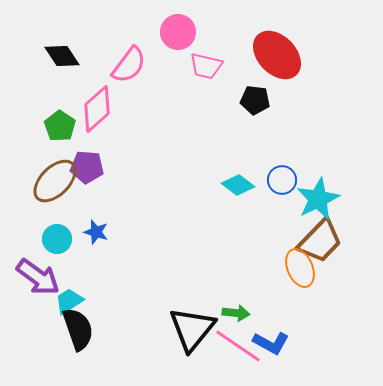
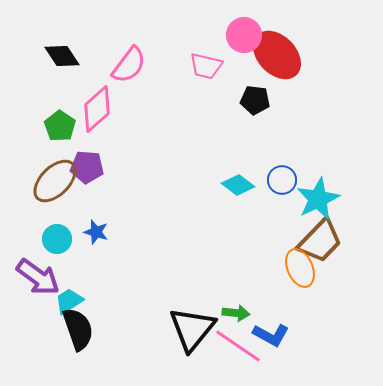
pink circle: moved 66 px right, 3 px down
blue L-shape: moved 8 px up
